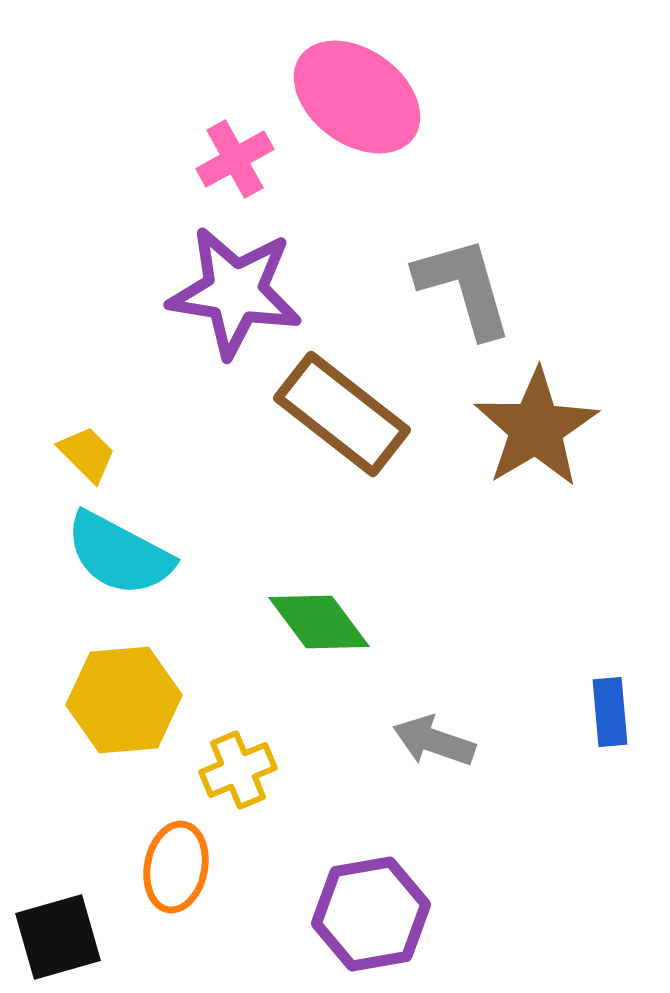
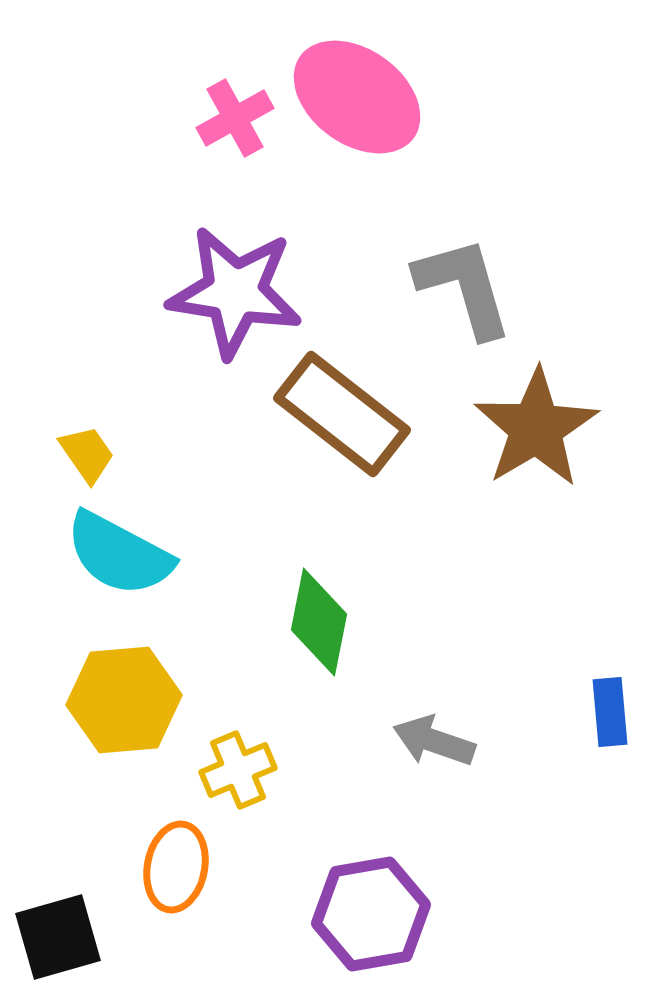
pink cross: moved 41 px up
yellow trapezoid: rotated 10 degrees clockwise
green diamond: rotated 48 degrees clockwise
